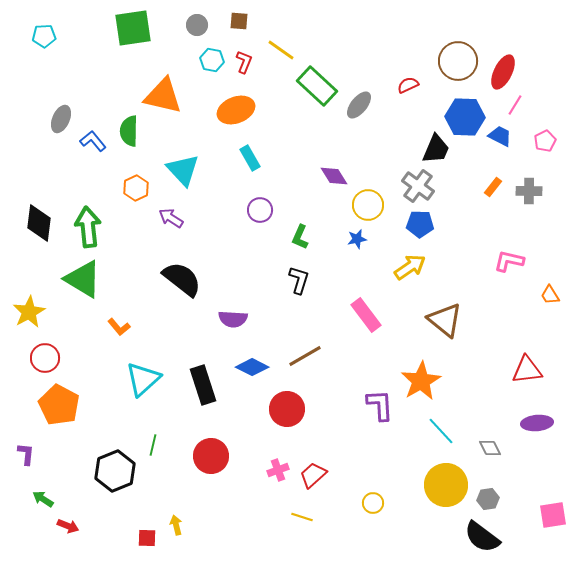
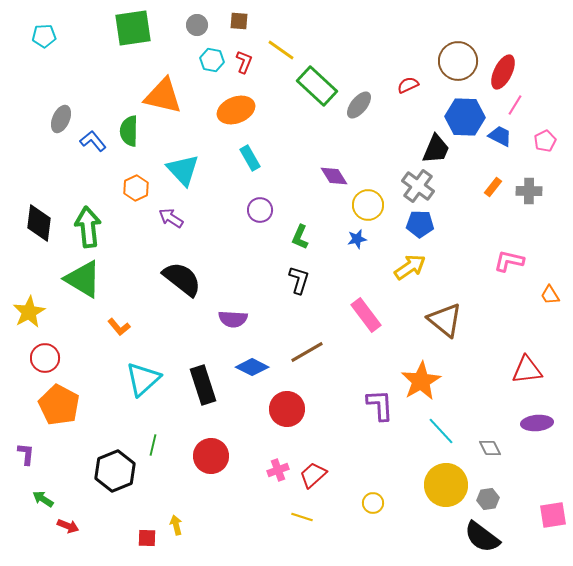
brown line at (305, 356): moved 2 px right, 4 px up
